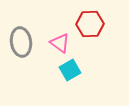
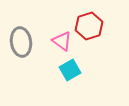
red hexagon: moved 1 px left, 2 px down; rotated 16 degrees counterclockwise
pink triangle: moved 2 px right, 2 px up
